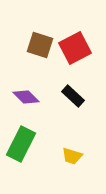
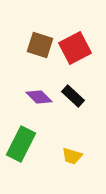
purple diamond: moved 13 px right
